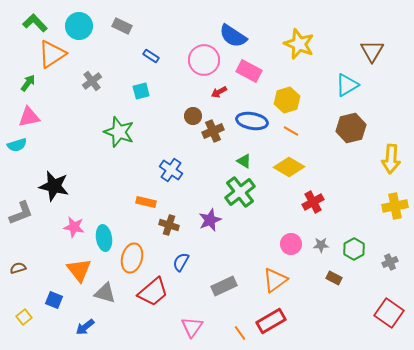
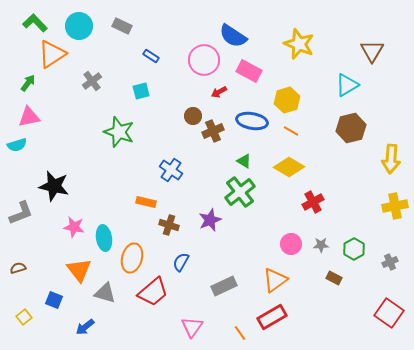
red rectangle at (271, 321): moved 1 px right, 4 px up
